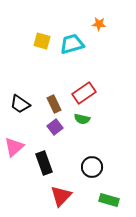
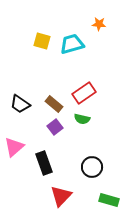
brown rectangle: rotated 24 degrees counterclockwise
